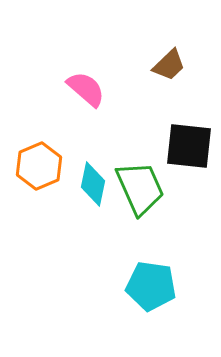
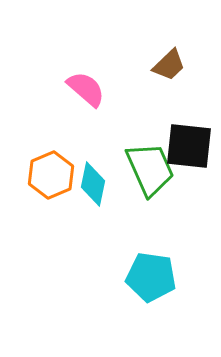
orange hexagon: moved 12 px right, 9 px down
green trapezoid: moved 10 px right, 19 px up
cyan pentagon: moved 9 px up
